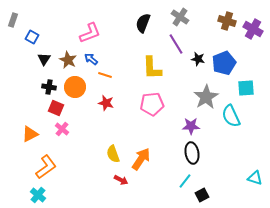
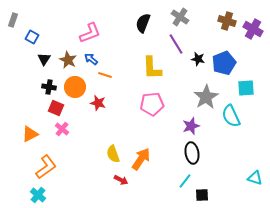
red star: moved 8 px left
purple star: rotated 18 degrees counterclockwise
black square: rotated 24 degrees clockwise
